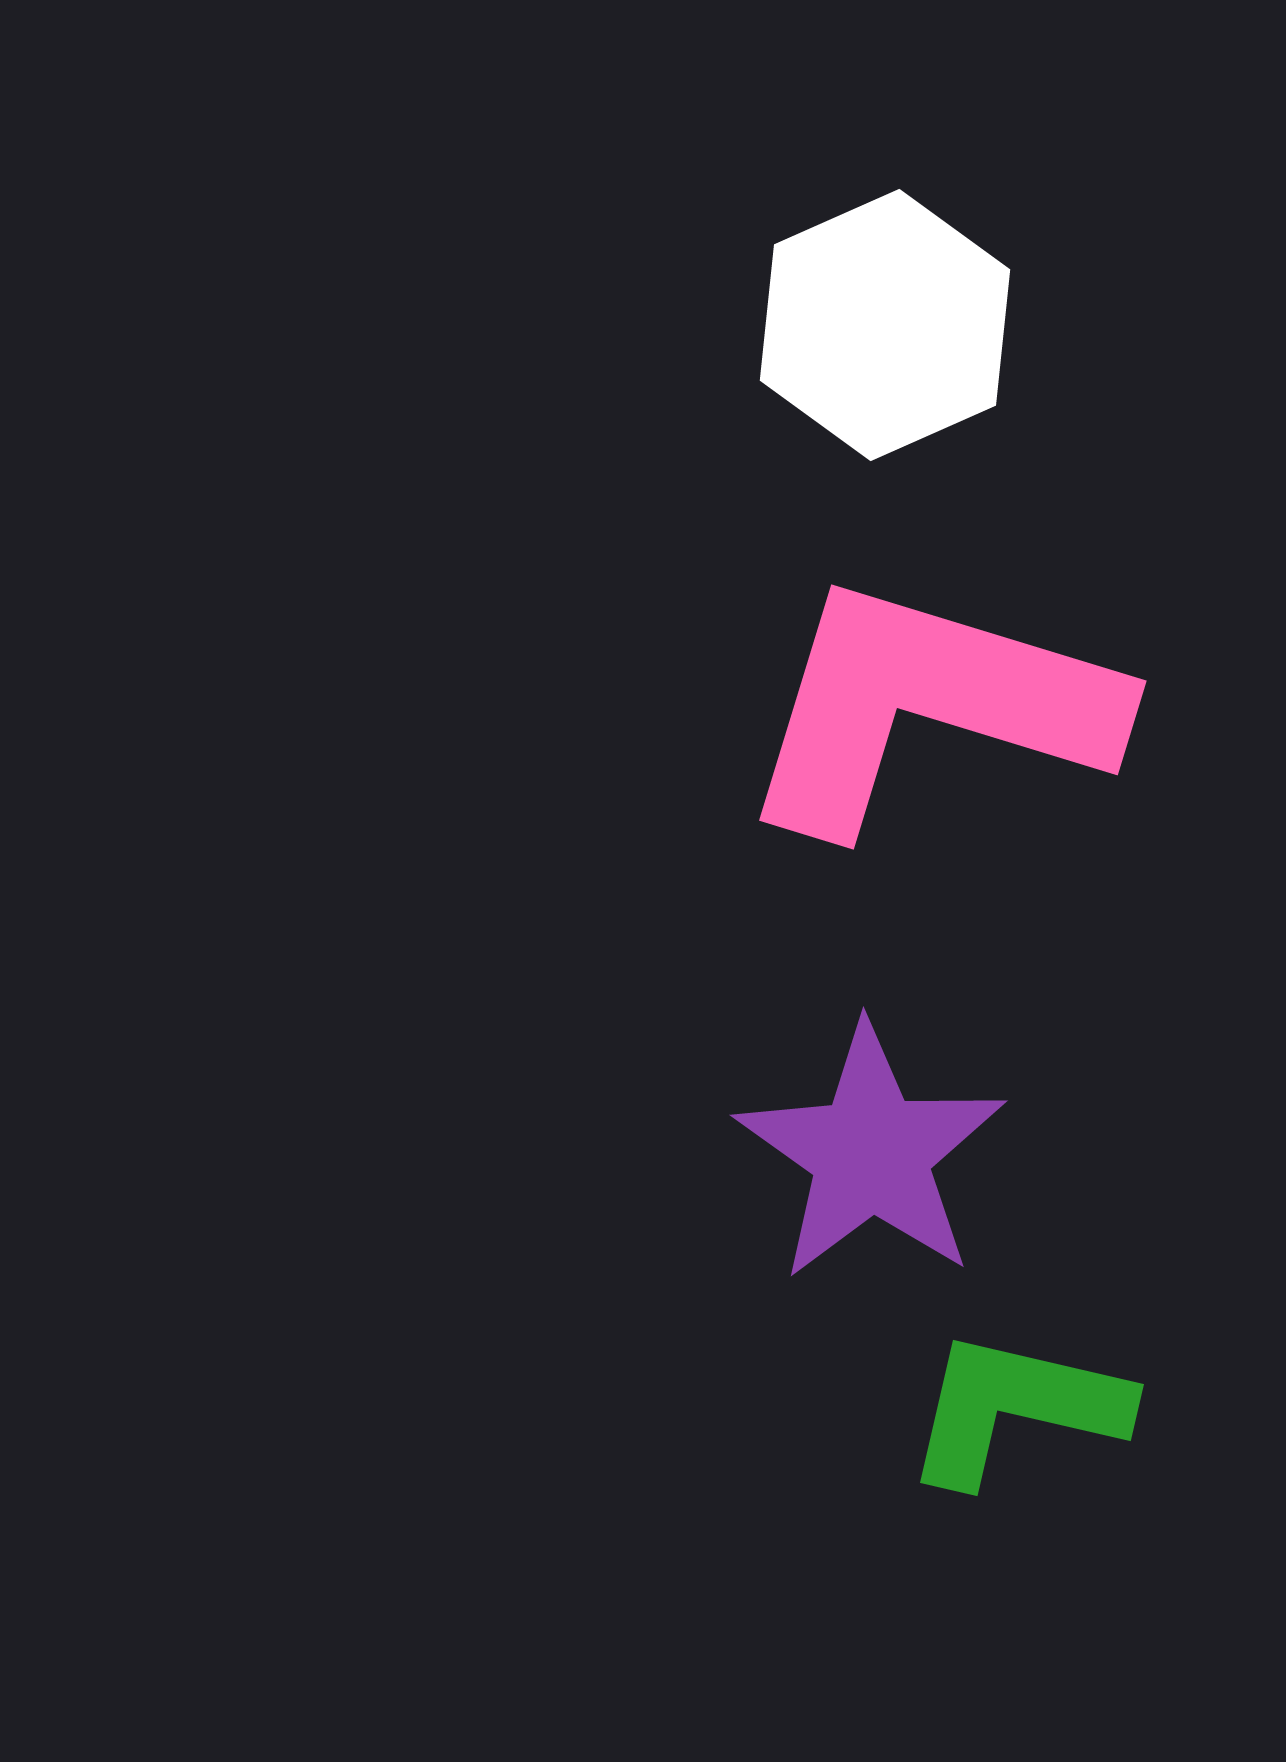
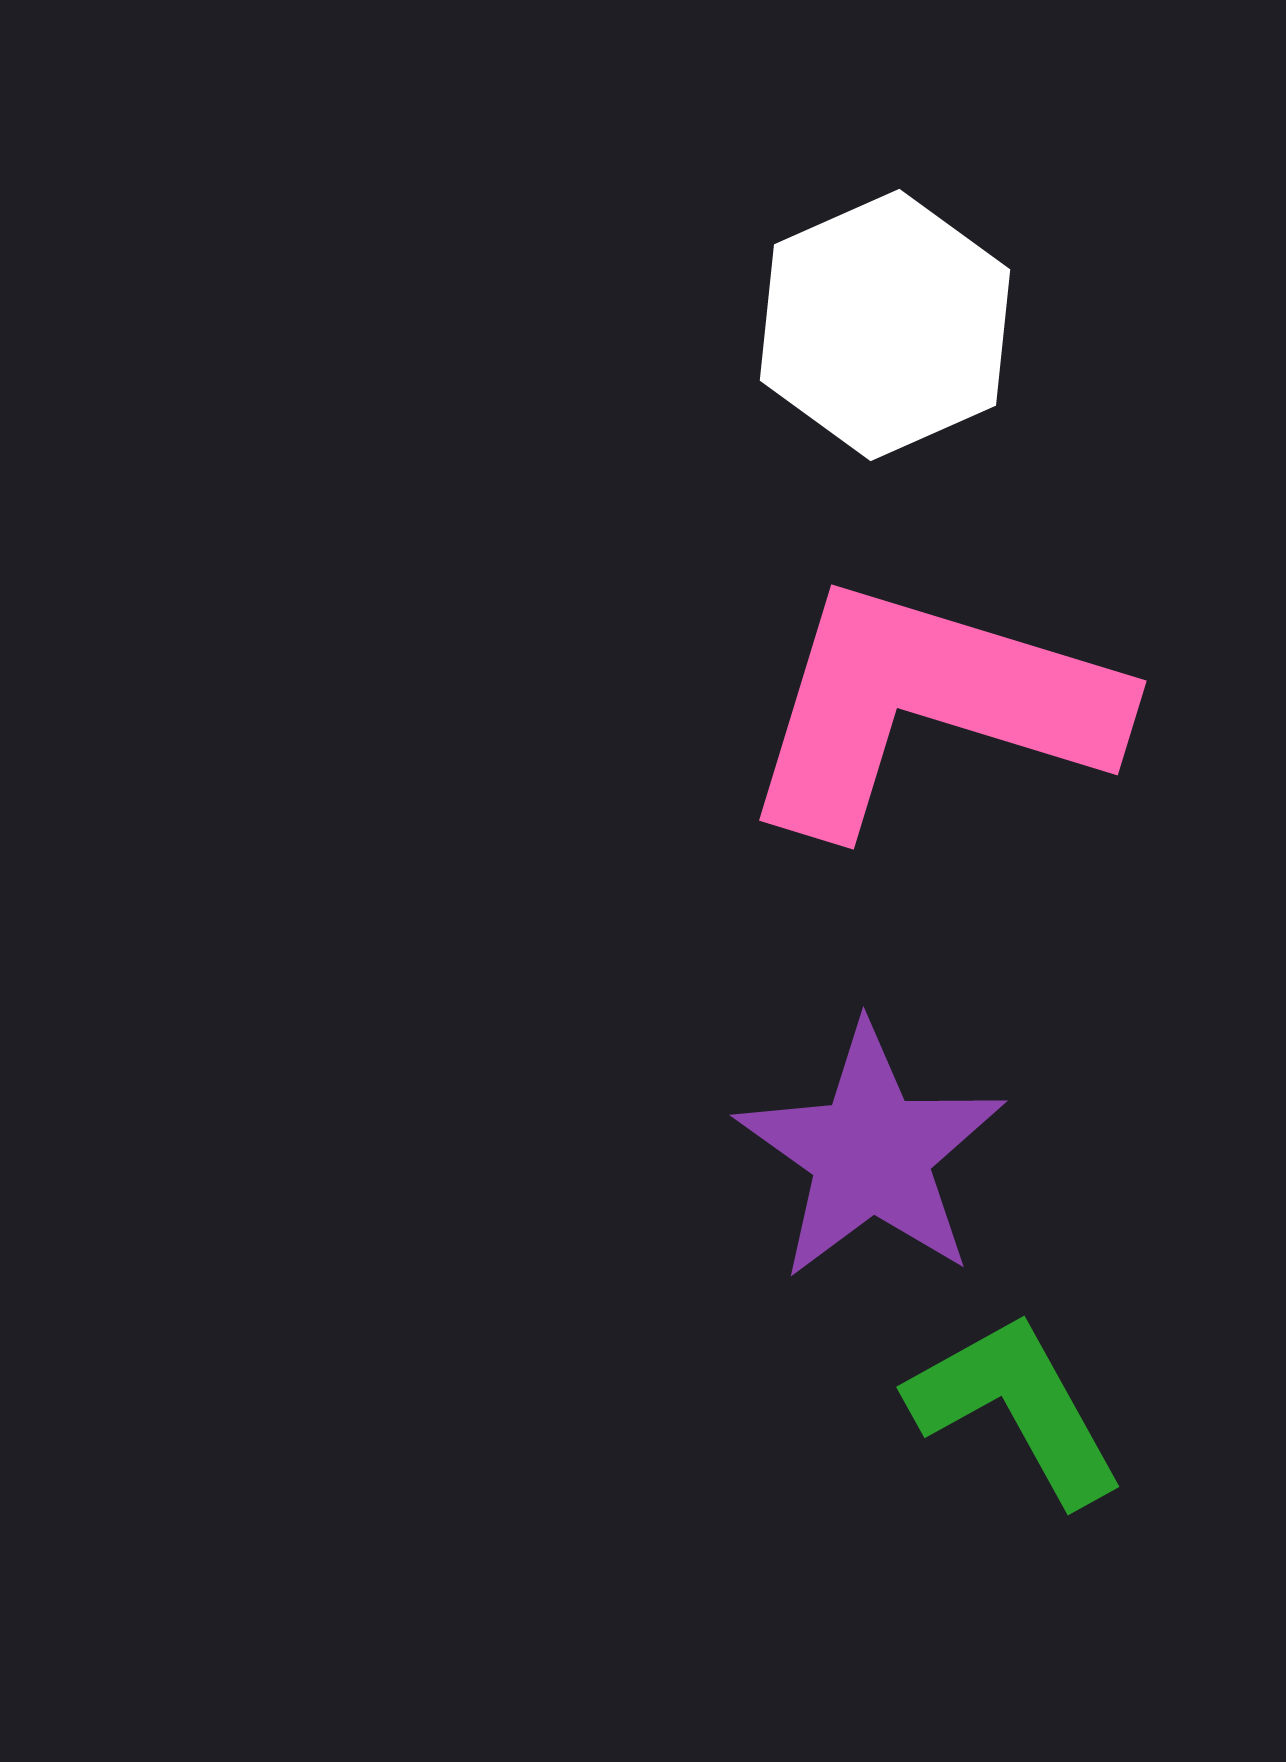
green L-shape: rotated 48 degrees clockwise
